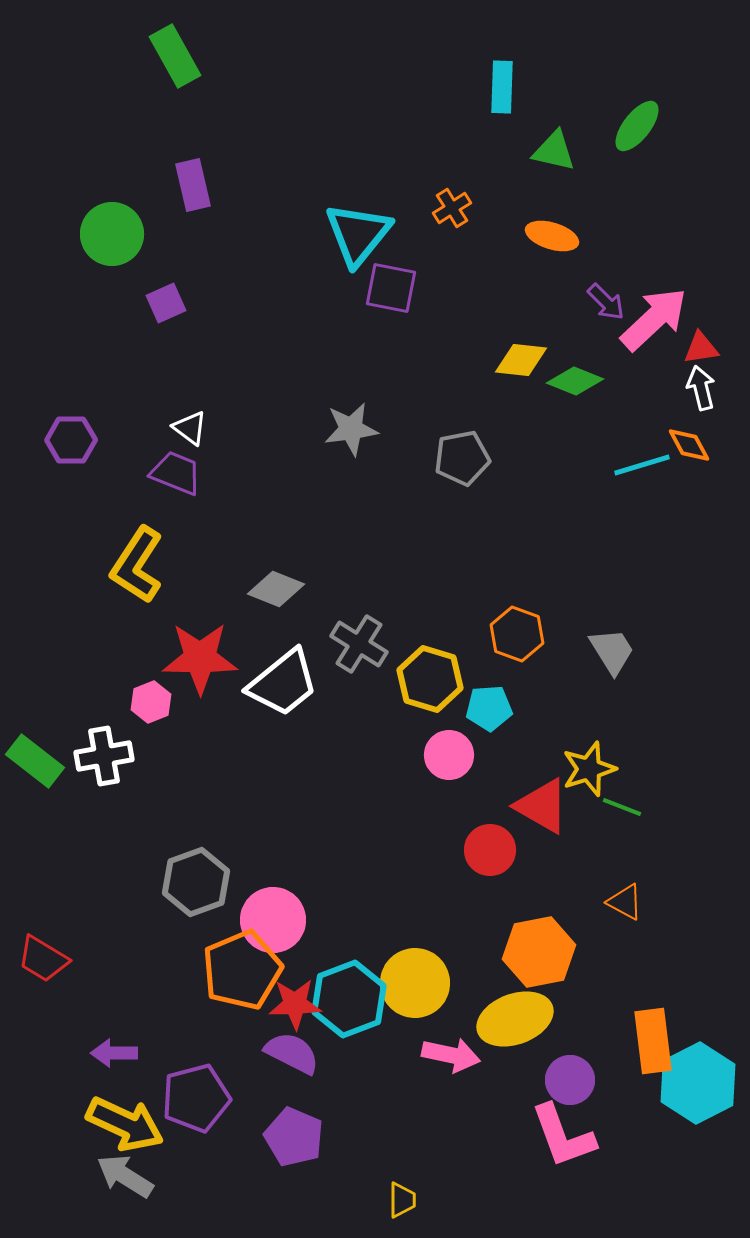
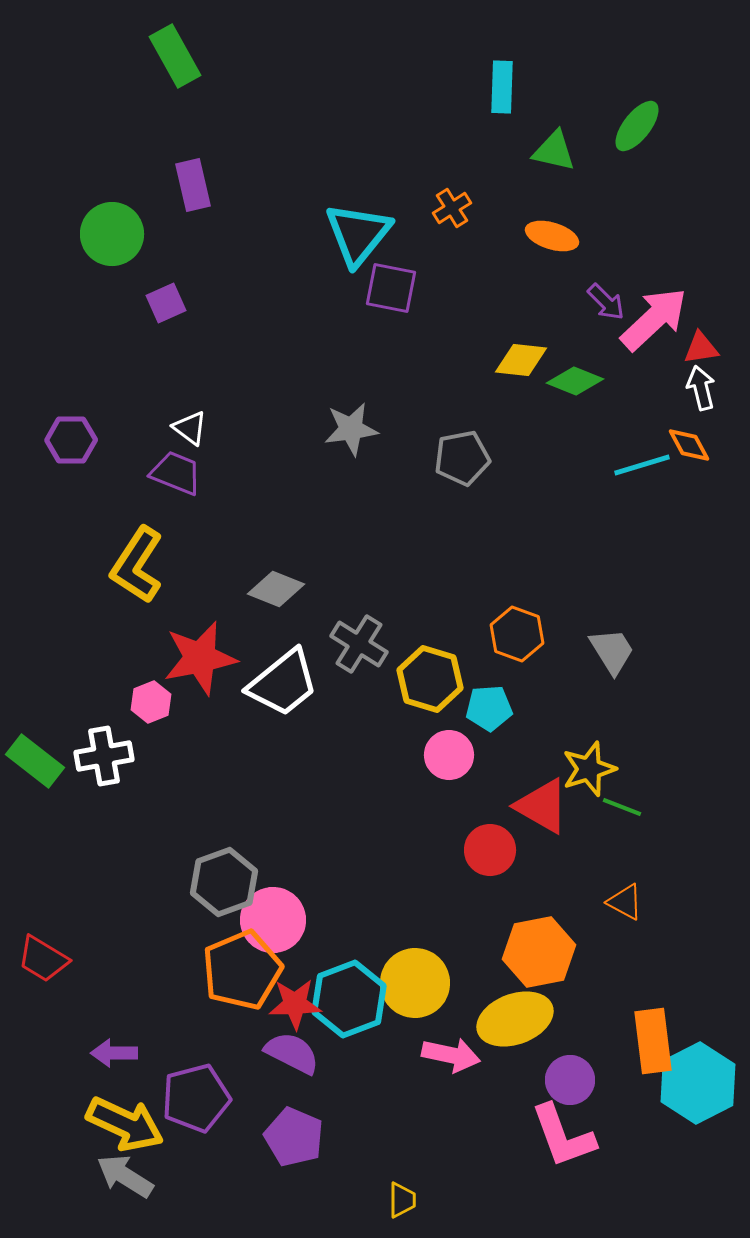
red star at (200, 658): rotated 12 degrees counterclockwise
gray hexagon at (196, 882): moved 28 px right
